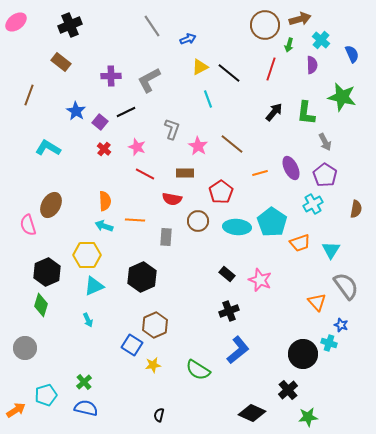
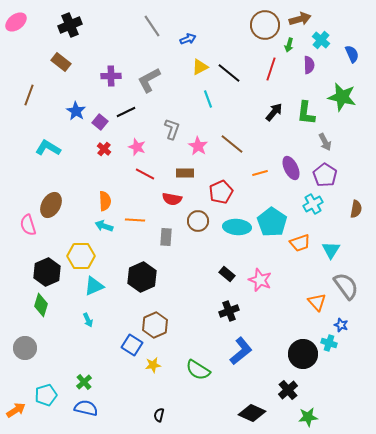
purple semicircle at (312, 65): moved 3 px left
red pentagon at (221, 192): rotated 10 degrees clockwise
yellow hexagon at (87, 255): moved 6 px left, 1 px down
blue L-shape at (238, 350): moved 3 px right, 1 px down
